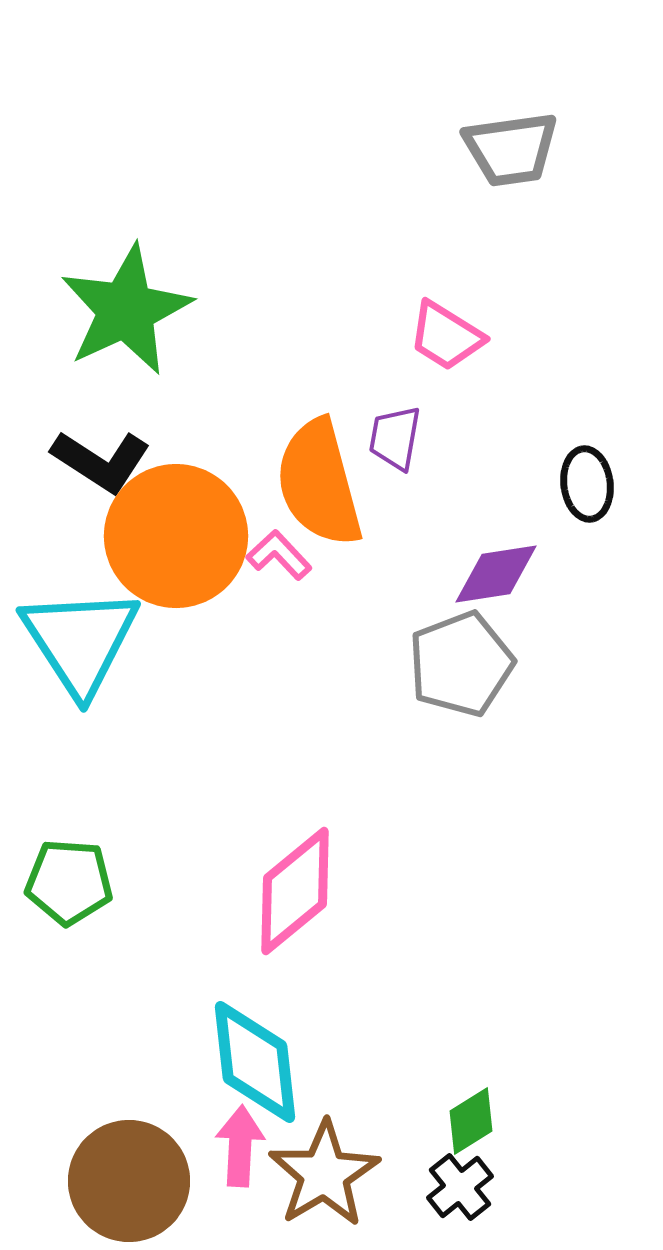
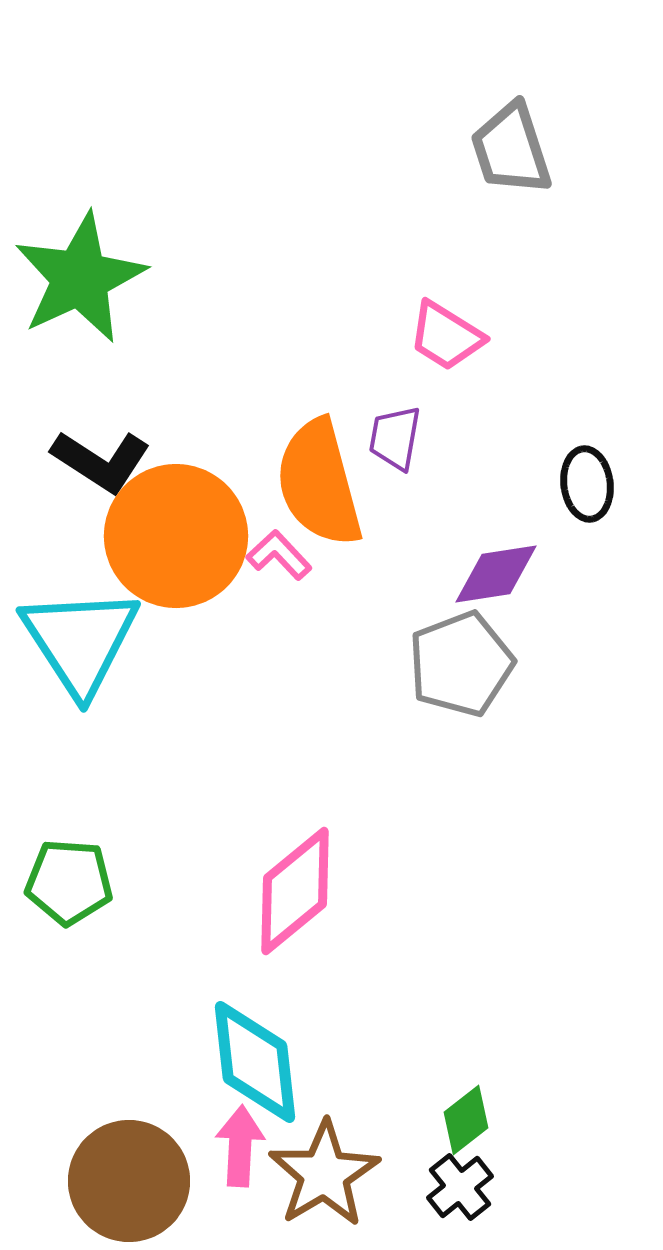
gray trapezoid: rotated 80 degrees clockwise
green star: moved 46 px left, 32 px up
green diamond: moved 5 px left, 1 px up; rotated 6 degrees counterclockwise
